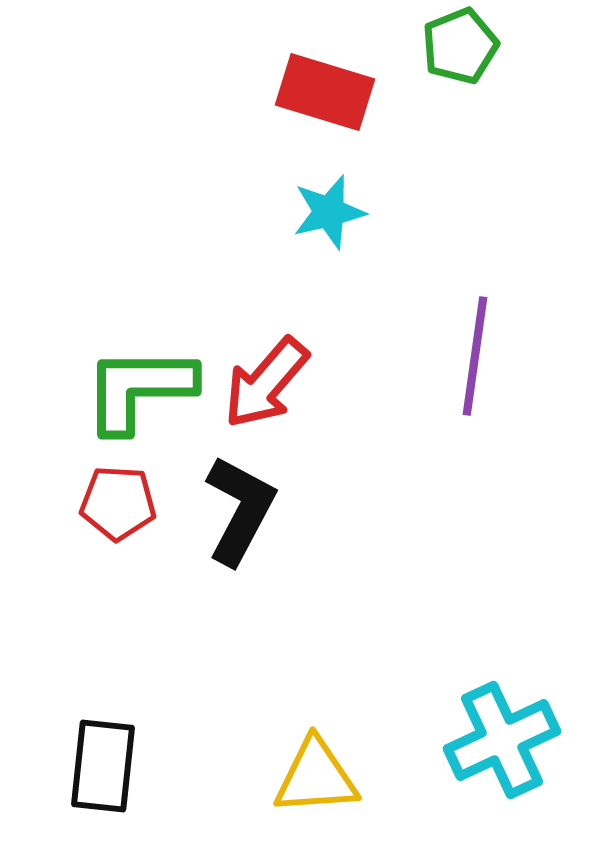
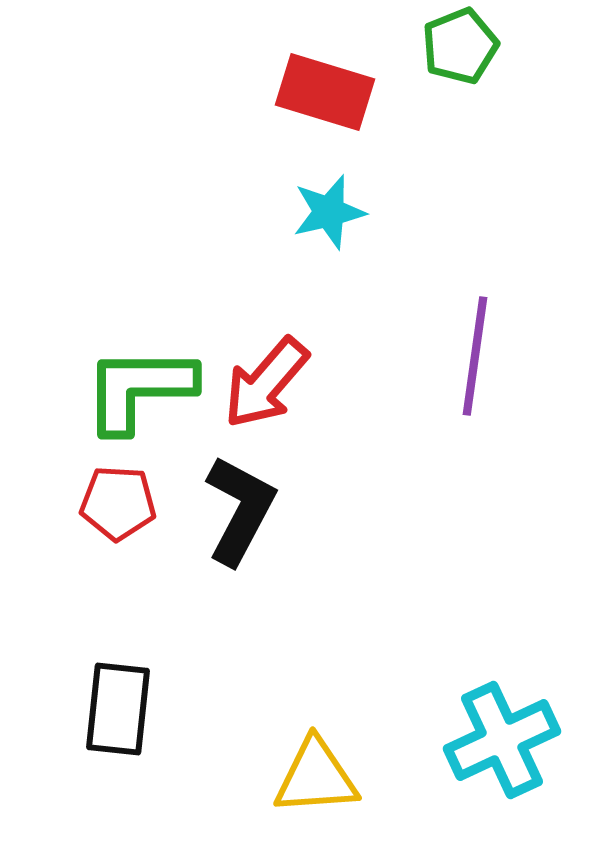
black rectangle: moved 15 px right, 57 px up
